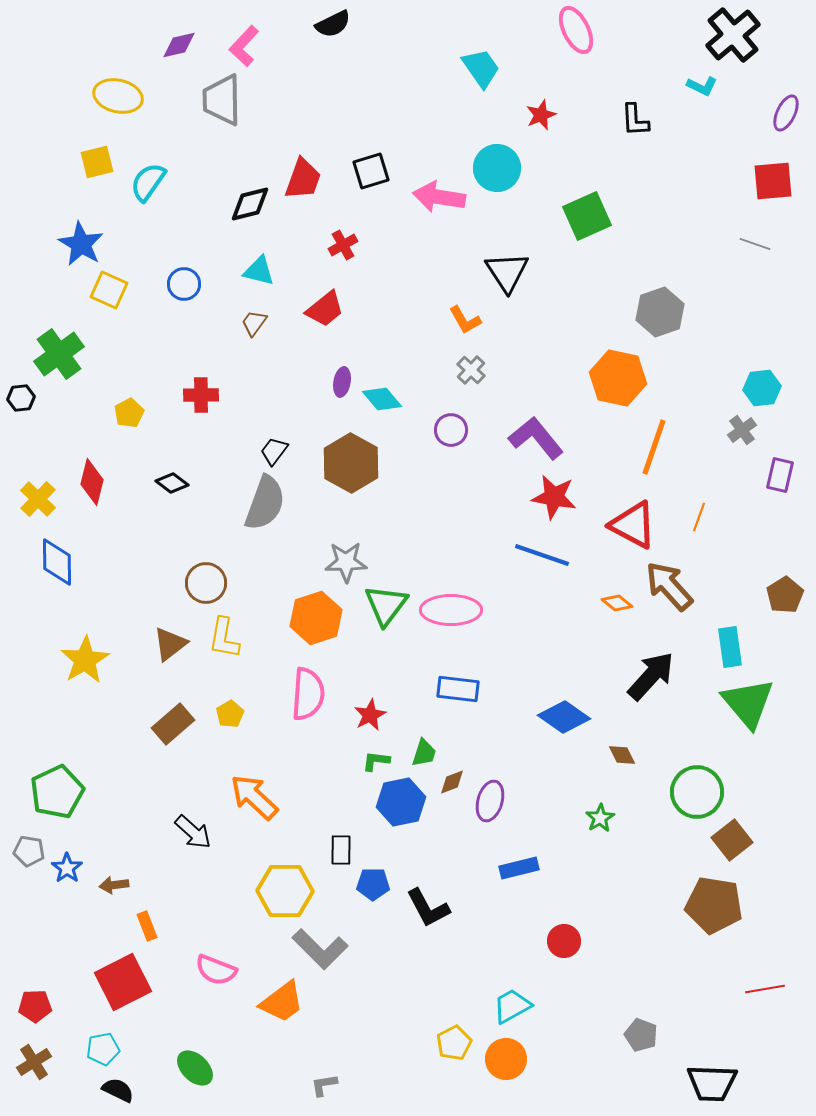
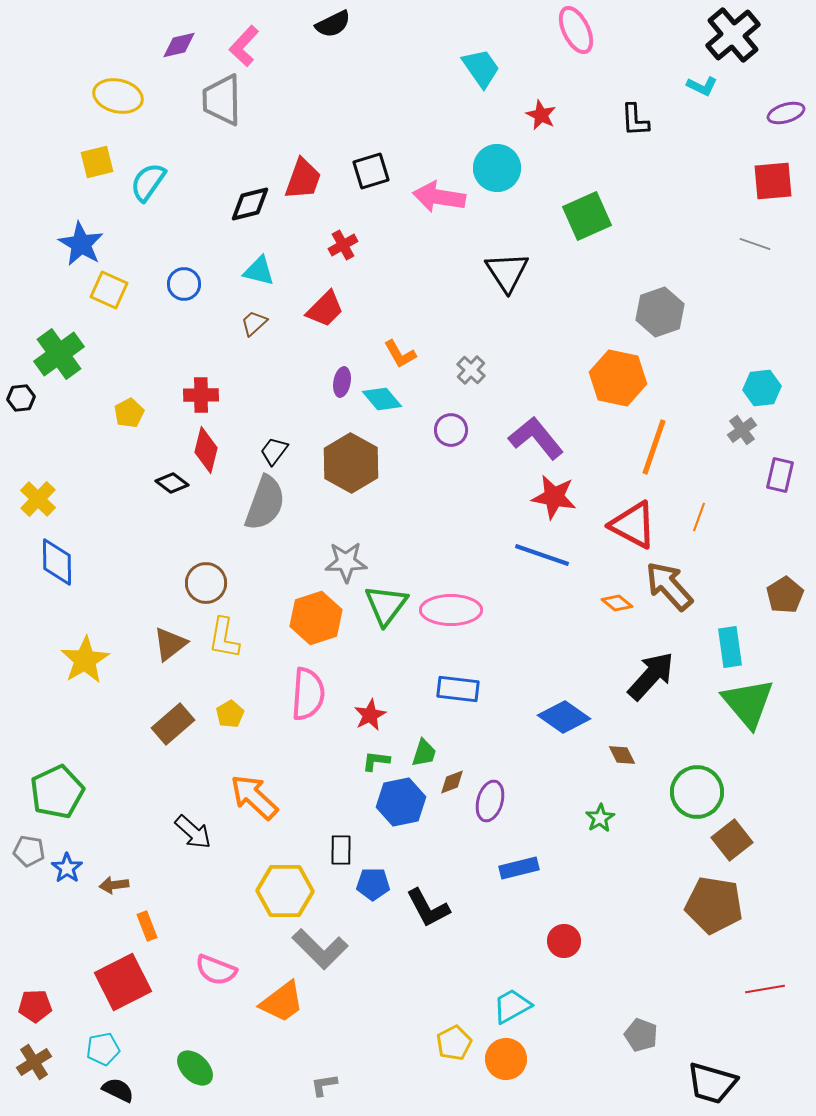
purple ellipse at (786, 113): rotated 48 degrees clockwise
red star at (541, 115): rotated 24 degrees counterclockwise
red trapezoid at (325, 309): rotated 6 degrees counterclockwise
orange L-shape at (465, 320): moved 65 px left, 34 px down
brown trapezoid at (254, 323): rotated 12 degrees clockwise
red diamond at (92, 482): moved 114 px right, 32 px up
black trapezoid at (712, 1083): rotated 14 degrees clockwise
